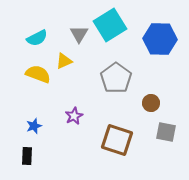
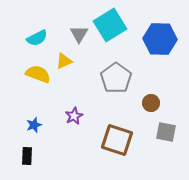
blue star: moved 1 px up
